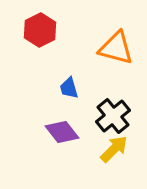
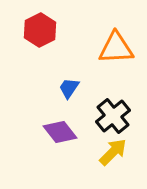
orange triangle: rotated 18 degrees counterclockwise
blue trapezoid: rotated 50 degrees clockwise
purple diamond: moved 2 px left
yellow arrow: moved 1 px left, 3 px down
